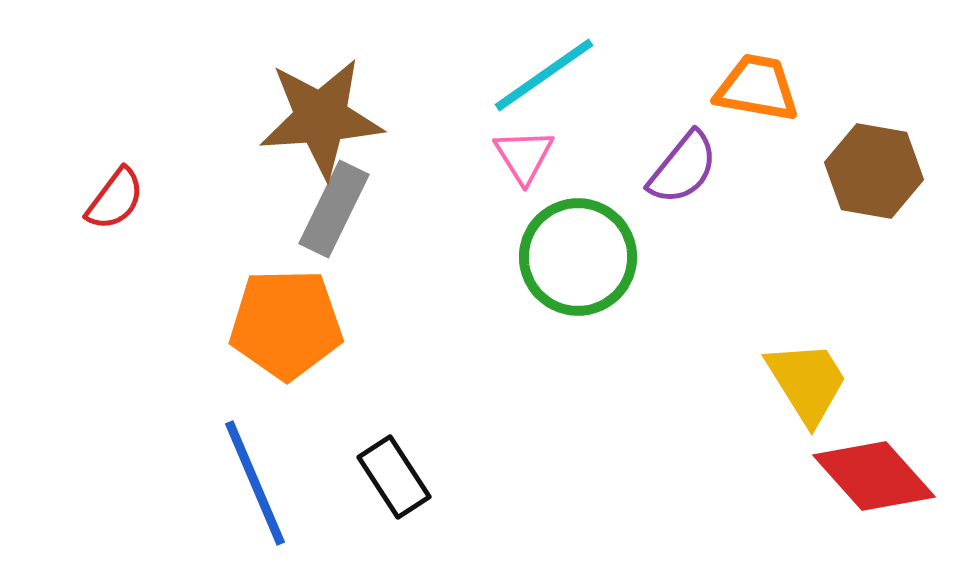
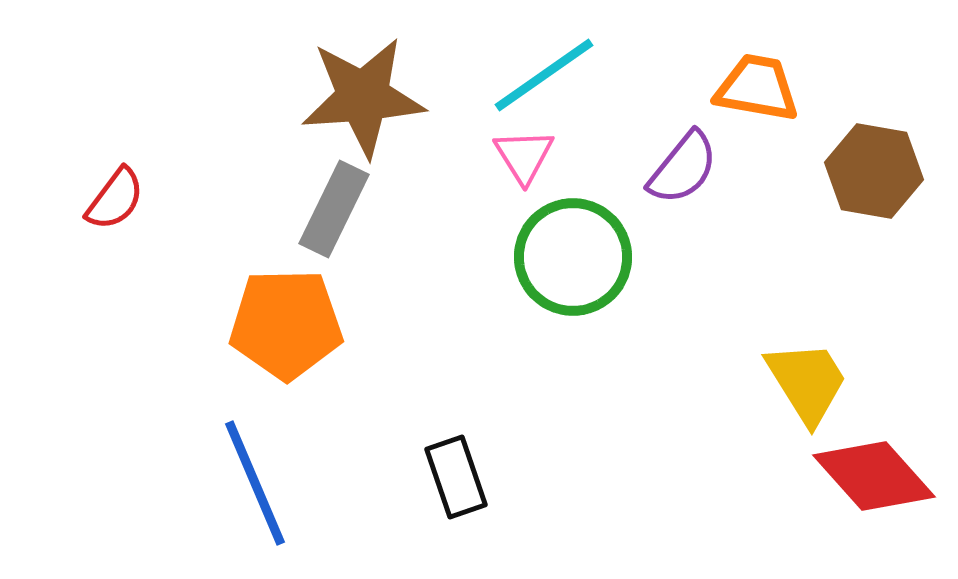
brown star: moved 42 px right, 21 px up
green circle: moved 5 px left
black rectangle: moved 62 px right; rotated 14 degrees clockwise
